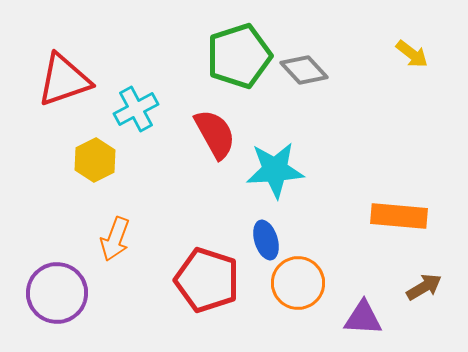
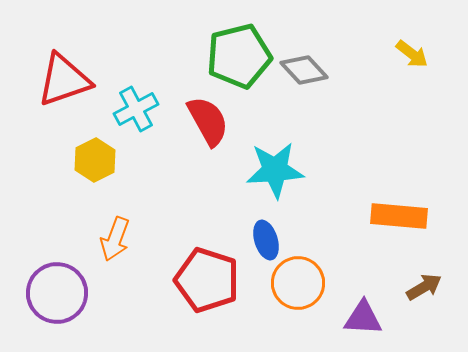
green pentagon: rotated 4 degrees clockwise
red semicircle: moved 7 px left, 13 px up
